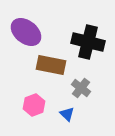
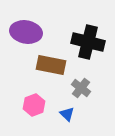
purple ellipse: rotated 28 degrees counterclockwise
